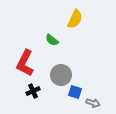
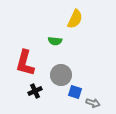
green semicircle: moved 3 px right, 1 px down; rotated 32 degrees counterclockwise
red L-shape: rotated 12 degrees counterclockwise
black cross: moved 2 px right
